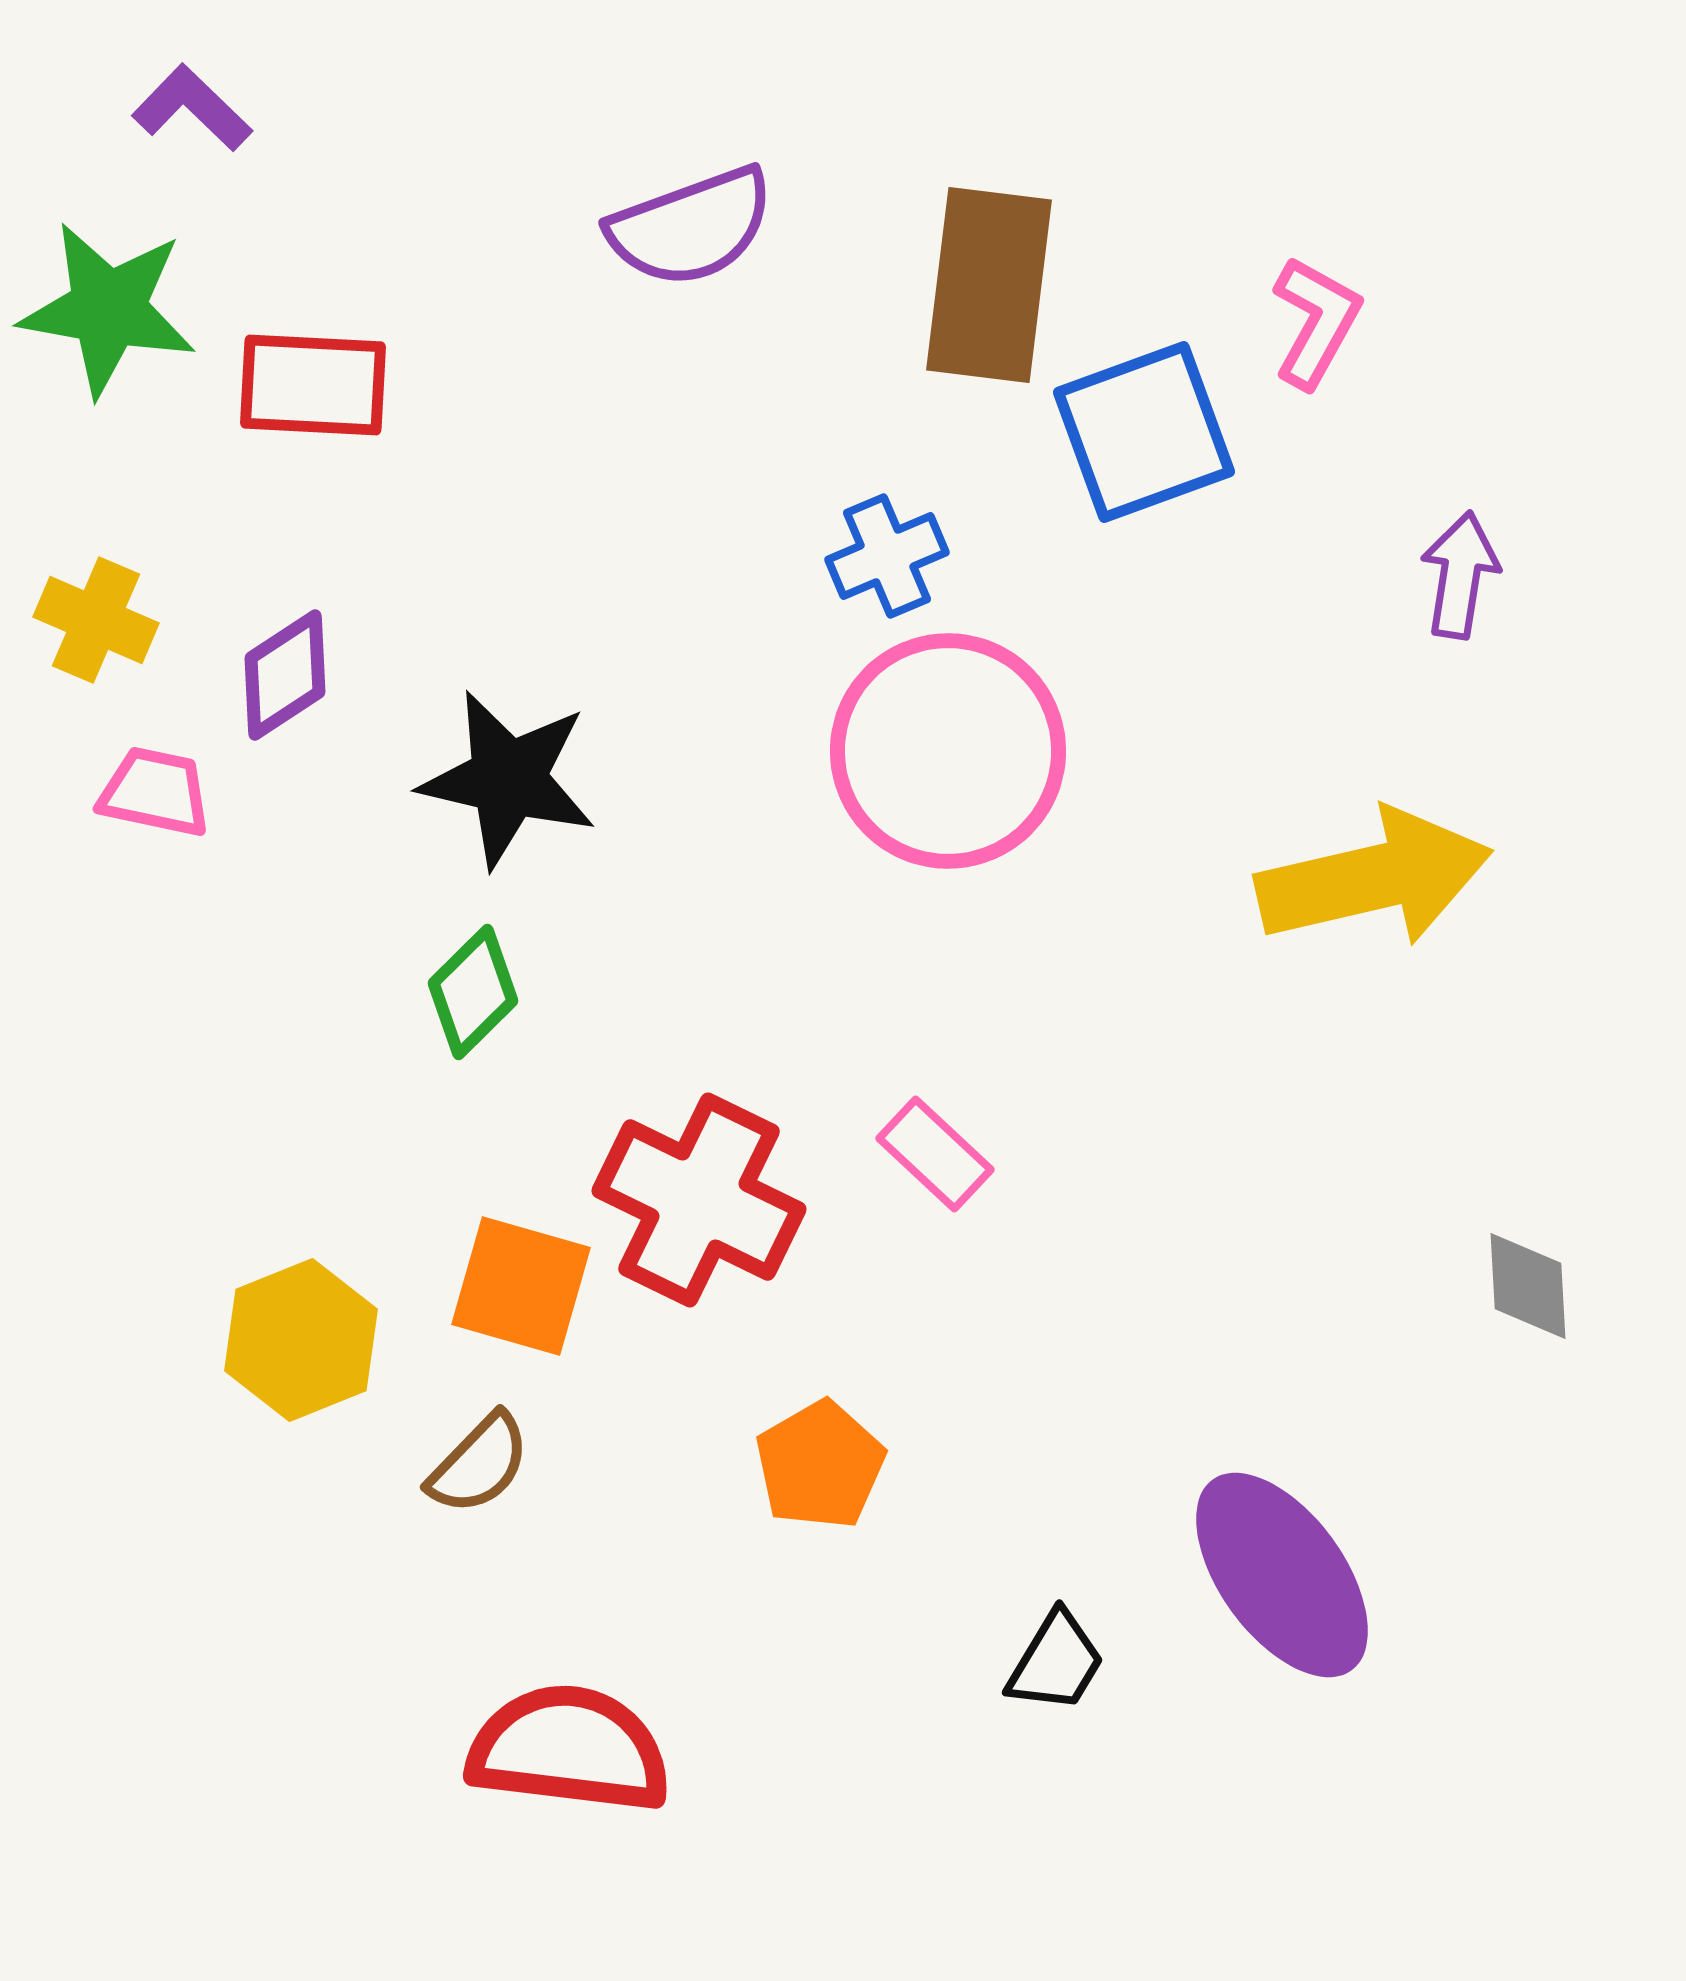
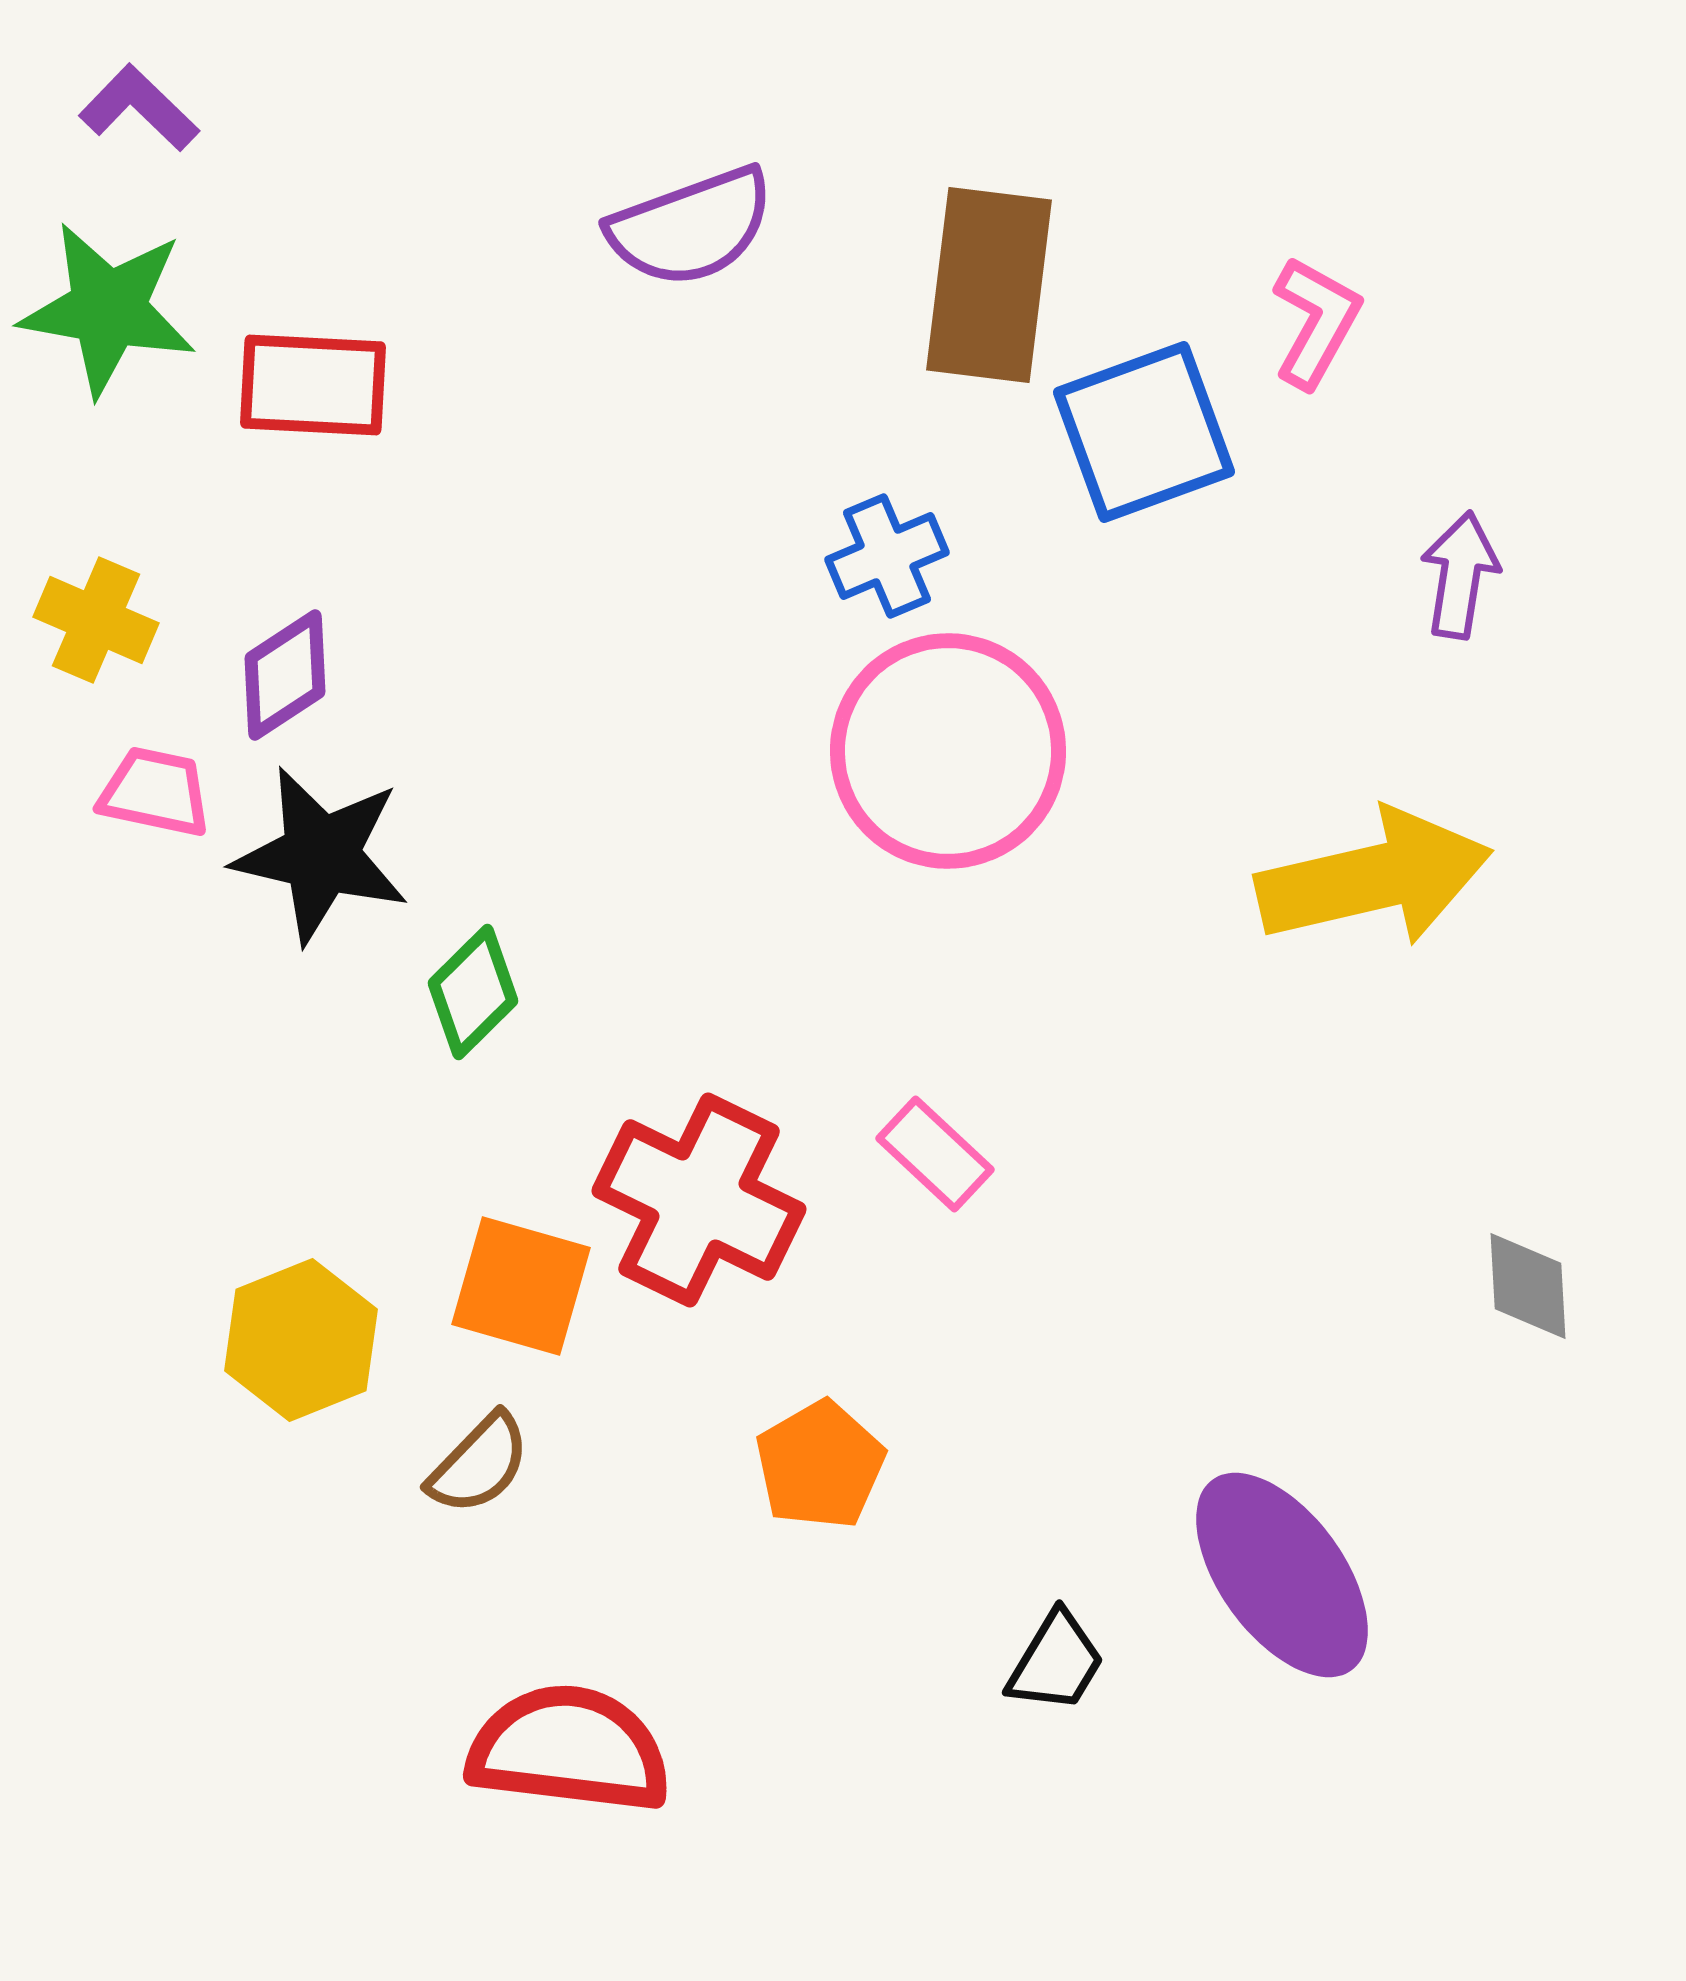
purple L-shape: moved 53 px left
black star: moved 187 px left, 76 px down
